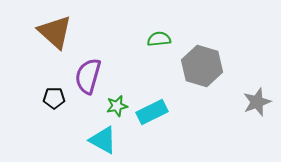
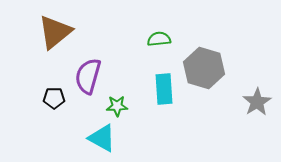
brown triangle: rotated 39 degrees clockwise
gray hexagon: moved 2 px right, 2 px down
gray star: rotated 12 degrees counterclockwise
green star: rotated 10 degrees clockwise
cyan rectangle: moved 12 px right, 23 px up; rotated 68 degrees counterclockwise
cyan triangle: moved 1 px left, 2 px up
